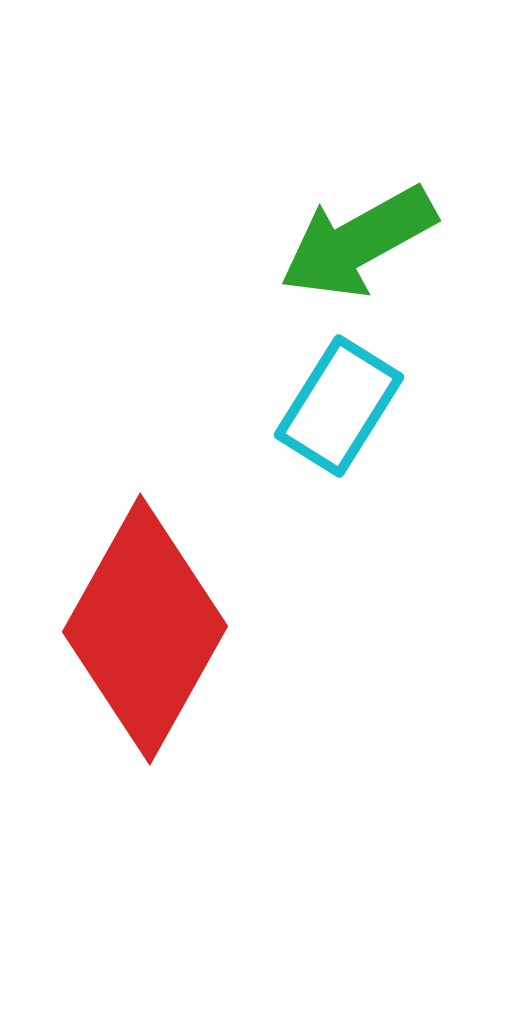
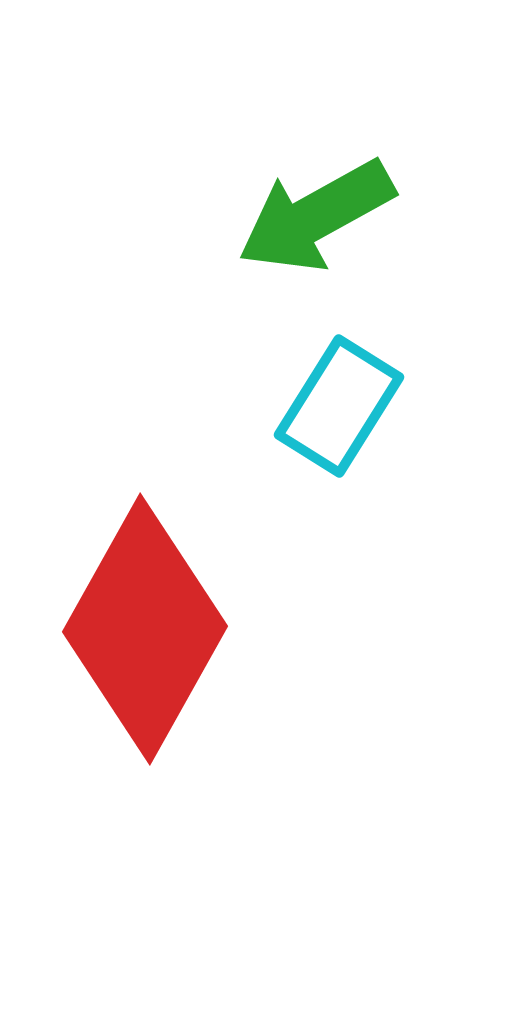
green arrow: moved 42 px left, 26 px up
